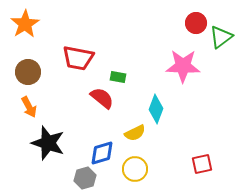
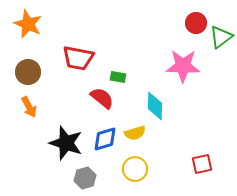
orange star: moved 3 px right; rotated 16 degrees counterclockwise
cyan diamond: moved 1 px left, 3 px up; rotated 20 degrees counterclockwise
yellow semicircle: rotated 10 degrees clockwise
black star: moved 18 px right
blue diamond: moved 3 px right, 14 px up
